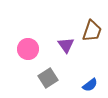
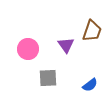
gray square: rotated 30 degrees clockwise
